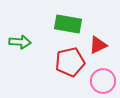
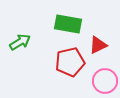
green arrow: rotated 35 degrees counterclockwise
pink circle: moved 2 px right
